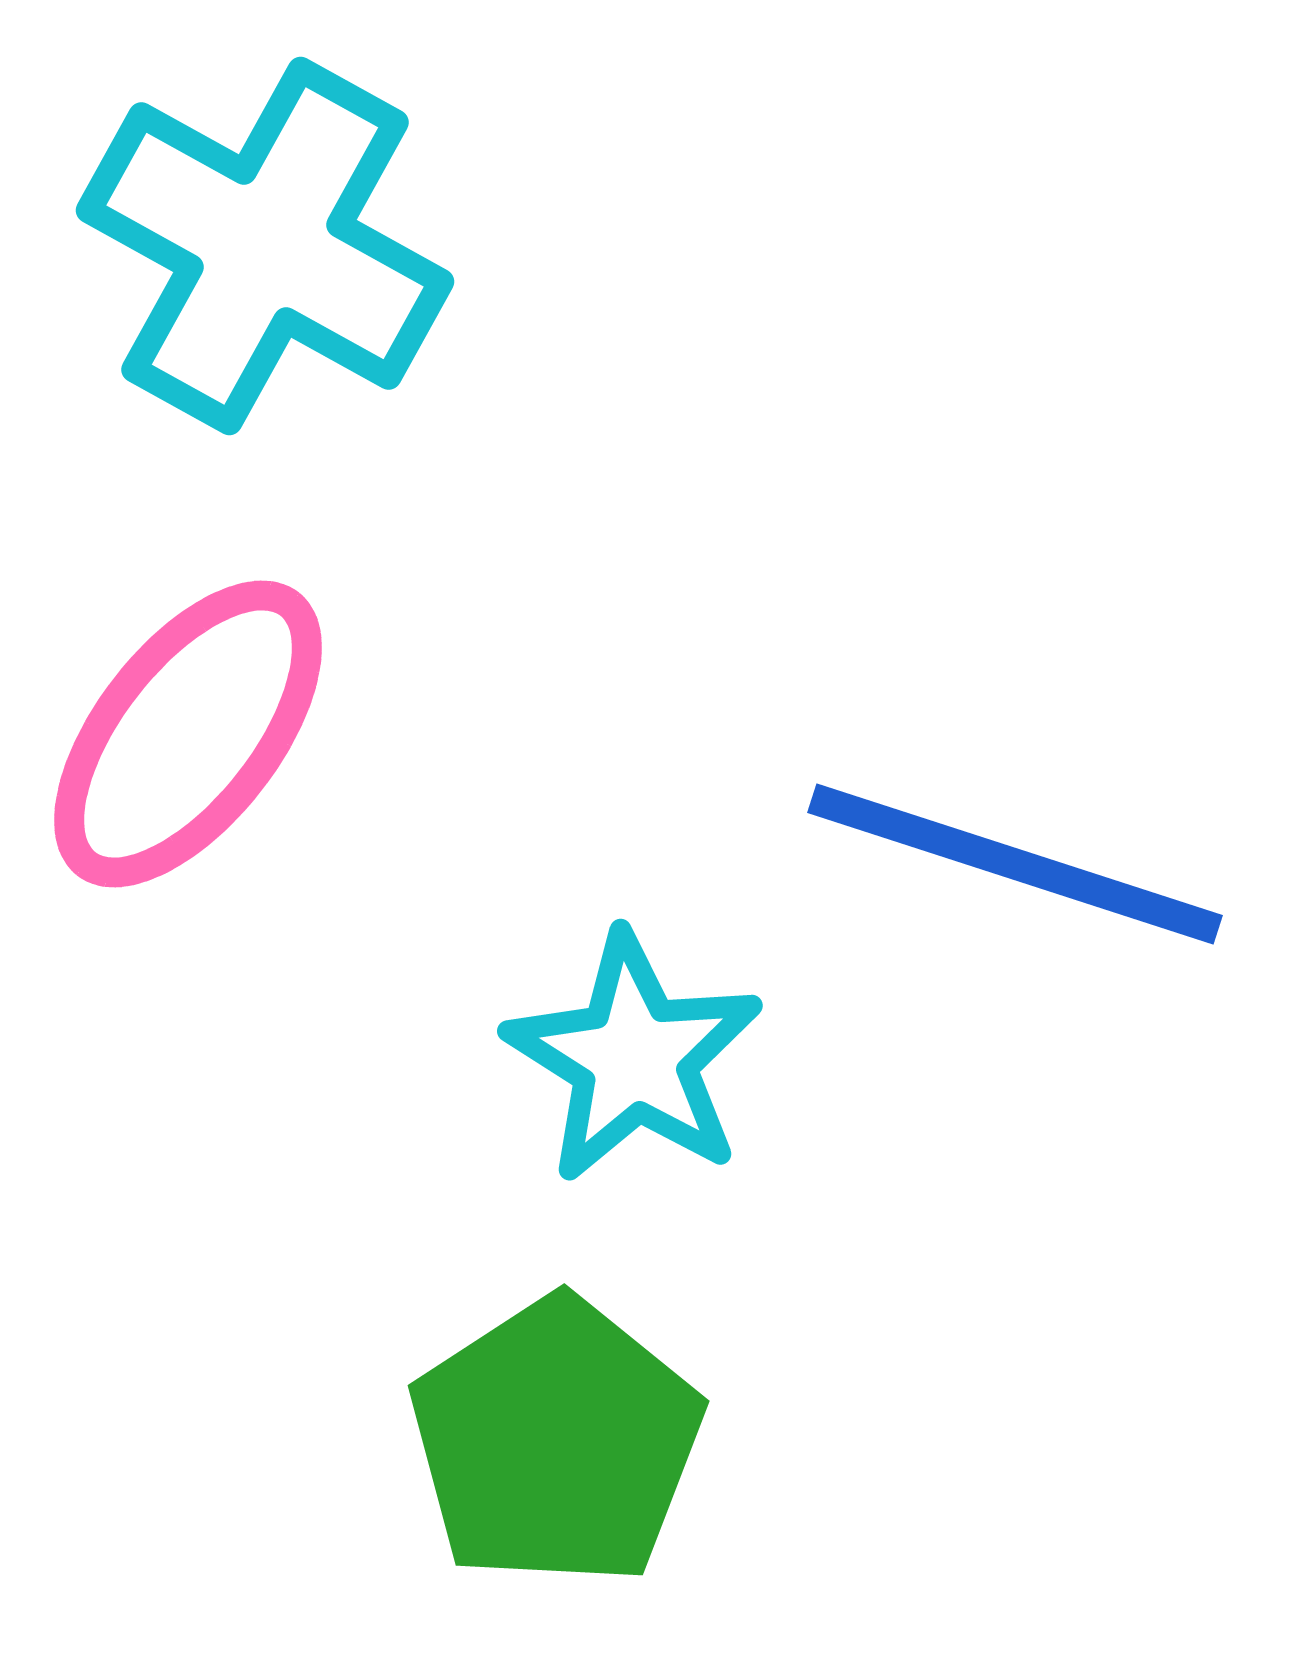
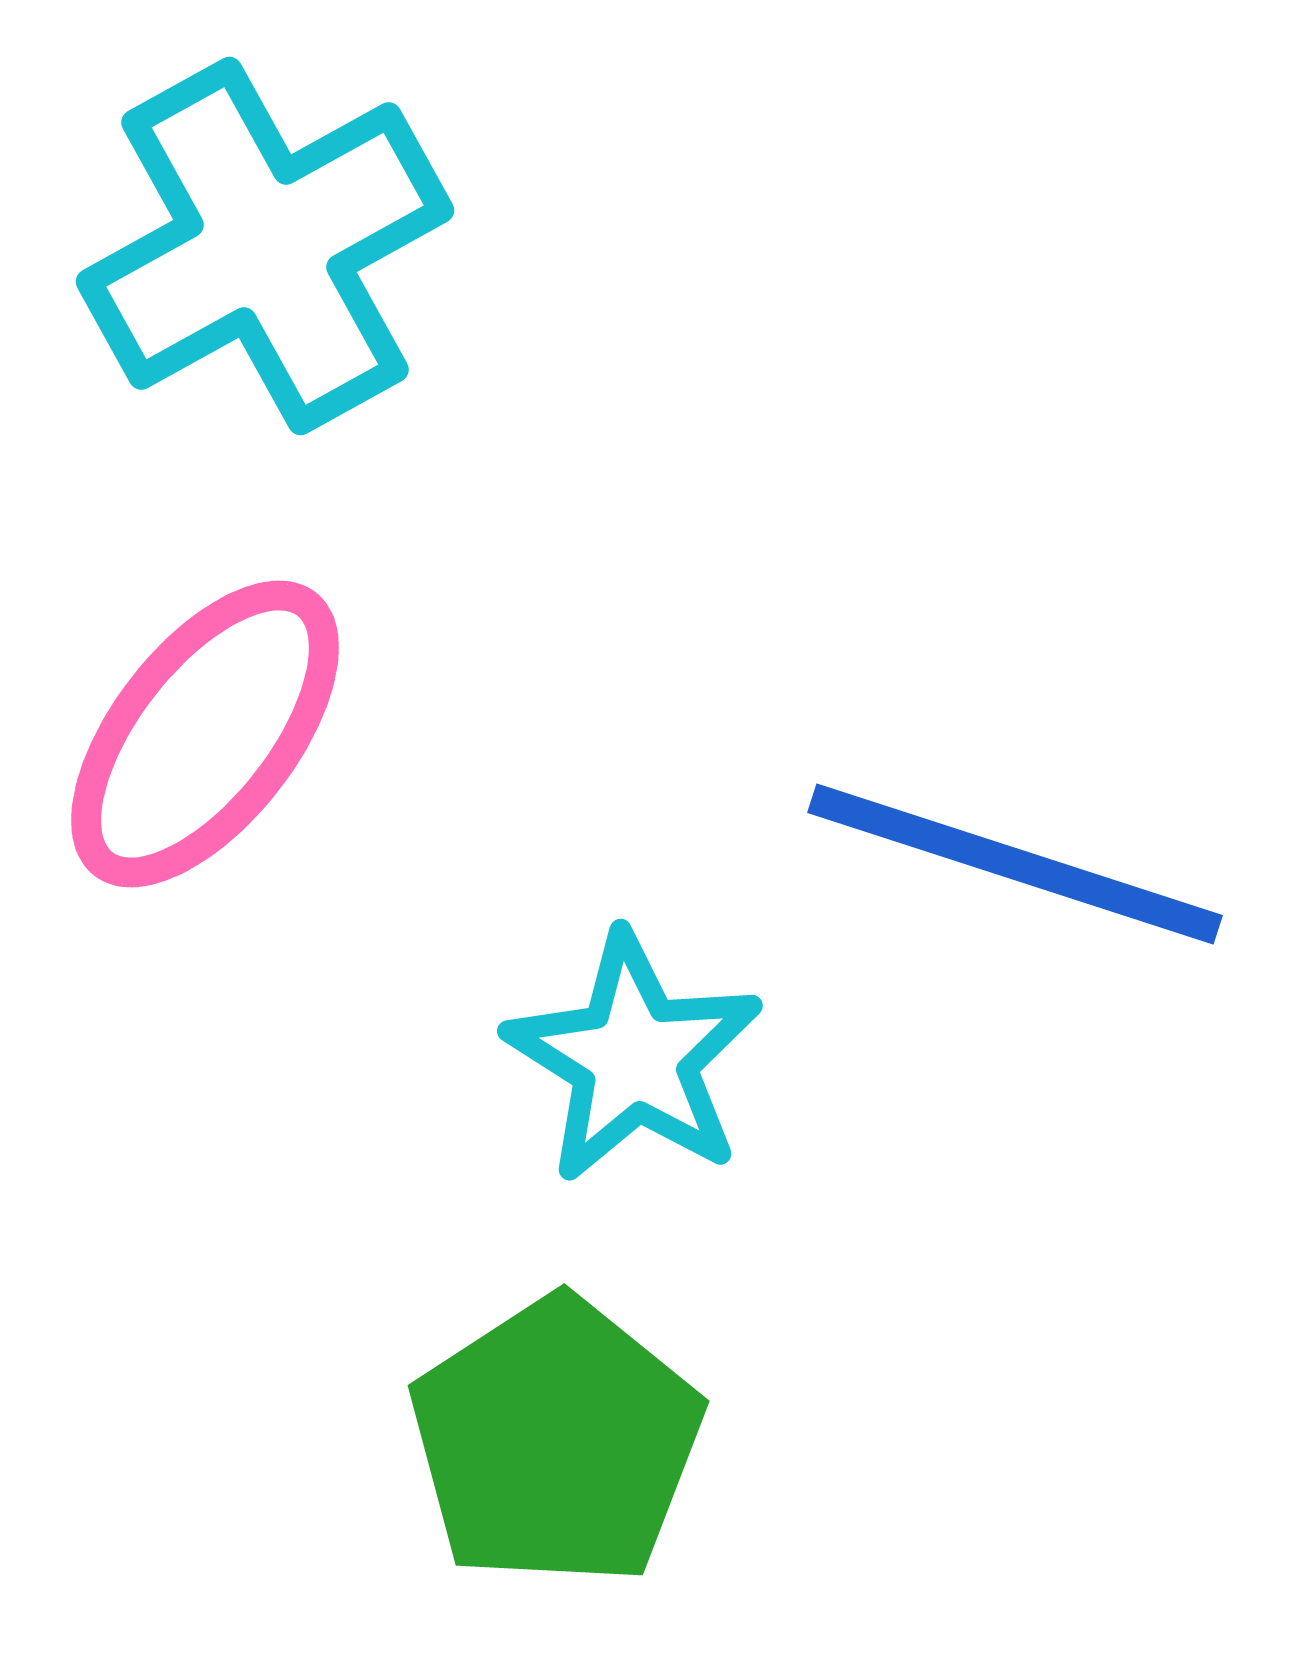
cyan cross: rotated 32 degrees clockwise
pink ellipse: moved 17 px right
